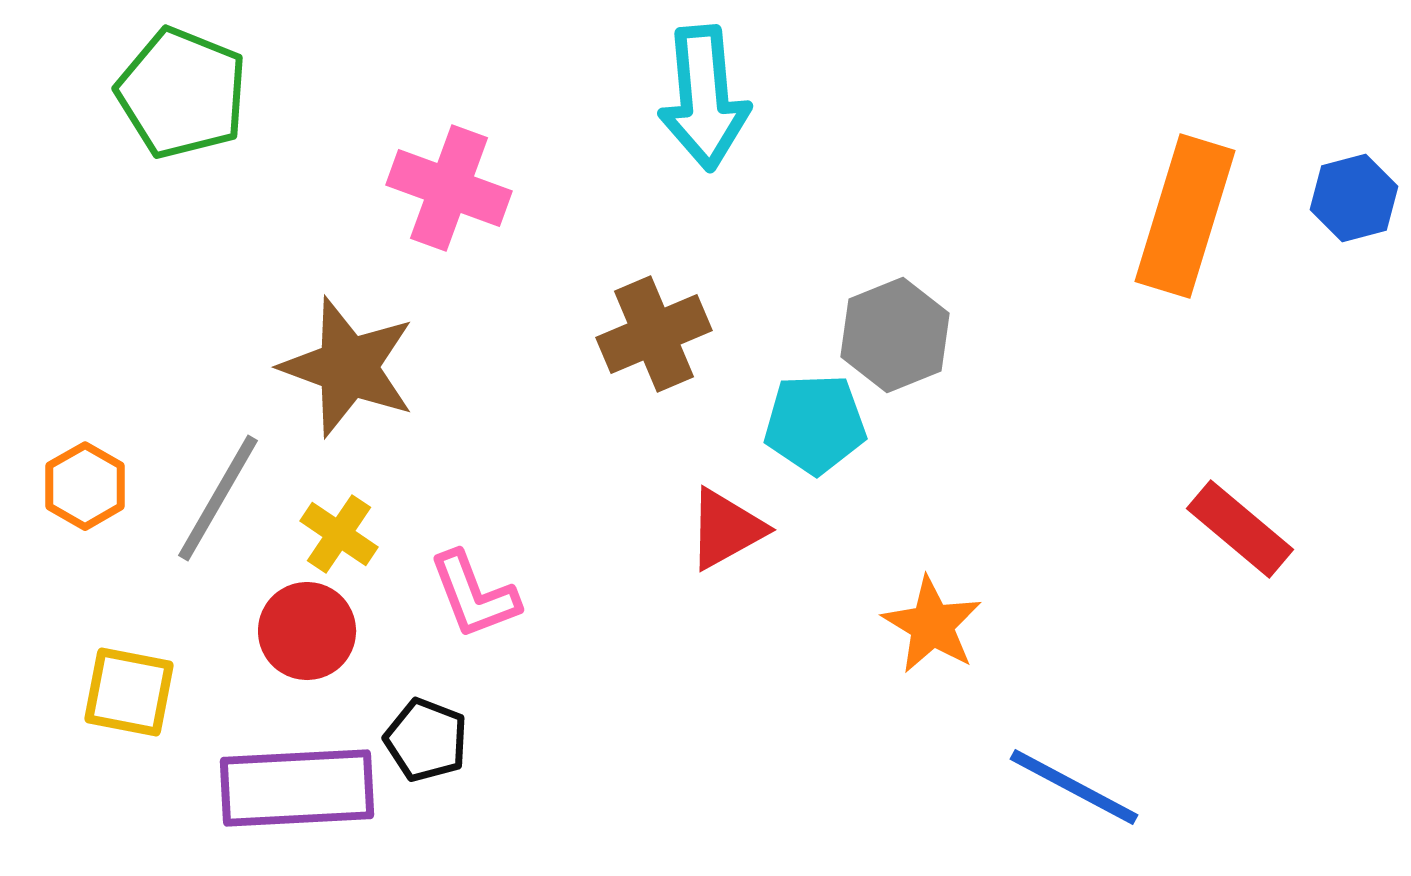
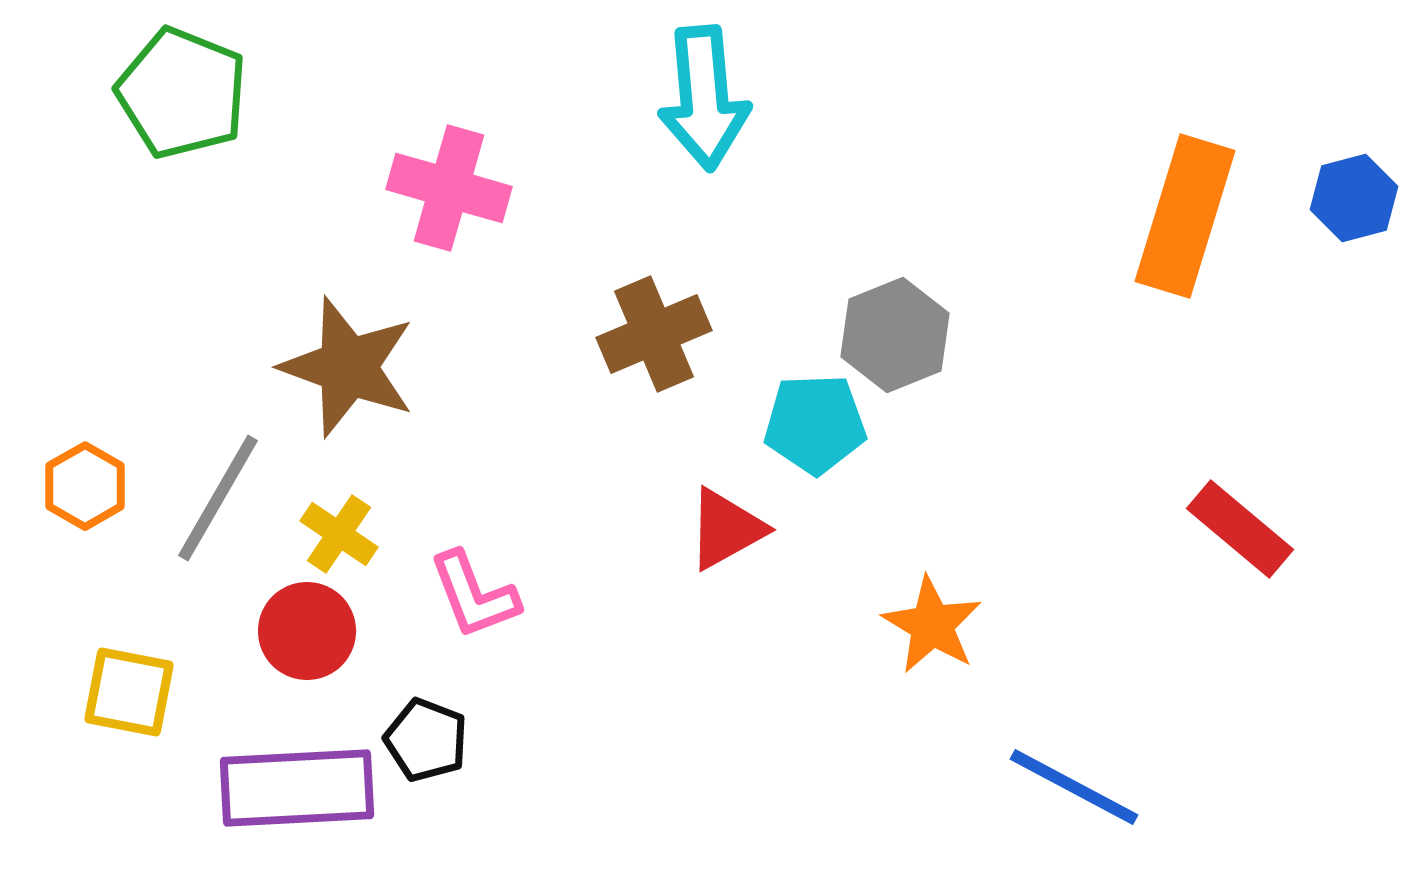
pink cross: rotated 4 degrees counterclockwise
